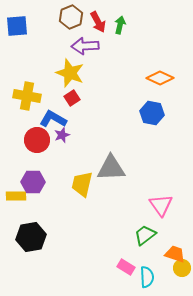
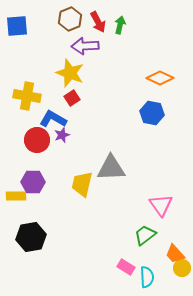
brown hexagon: moved 1 px left, 2 px down
orange trapezoid: rotated 150 degrees counterclockwise
